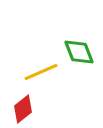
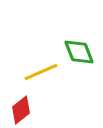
red diamond: moved 2 px left, 1 px down
